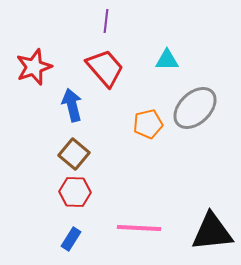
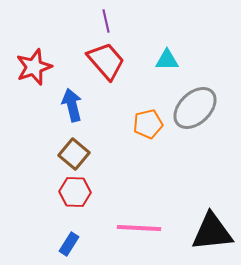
purple line: rotated 20 degrees counterclockwise
red trapezoid: moved 1 px right, 7 px up
blue rectangle: moved 2 px left, 5 px down
